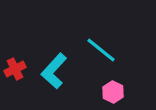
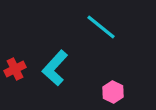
cyan line: moved 23 px up
cyan L-shape: moved 1 px right, 3 px up
